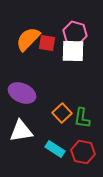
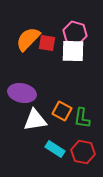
purple ellipse: rotated 12 degrees counterclockwise
orange square: moved 2 px up; rotated 18 degrees counterclockwise
white triangle: moved 14 px right, 11 px up
